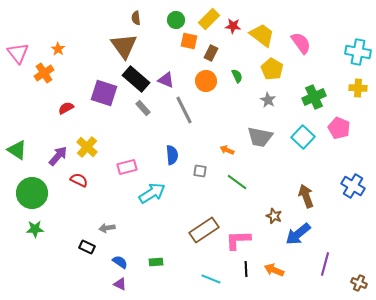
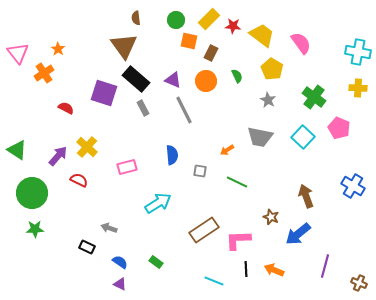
purple triangle at (166, 80): moved 7 px right
green cross at (314, 97): rotated 30 degrees counterclockwise
red semicircle at (66, 108): rotated 56 degrees clockwise
gray rectangle at (143, 108): rotated 14 degrees clockwise
orange arrow at (227, 150): rotated 56 degrees counterclockwise
green line at (237, 182): rotated 10 degrees counterclockwise
cyan arrow at (152, 193): moved 6 px right, 10 px down
brown star at (274, 216): moved 3 px left, 1 px down
gray arrow at (107, 228): moved 2 px right; rotated 28 degrees clockwise
green rectangle at (156, 262): rotated 40 degrees clockwise
purple line at (325, 264): moved 2 px down
cyan line at (211, 279): moved 3 px right, 2 px down
